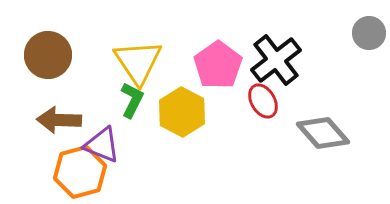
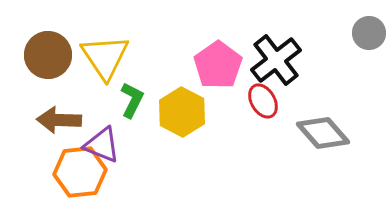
yellow triangle: moved 33 px left, 5 px up
orange hexagon: rotated 9 degrees clockwise
